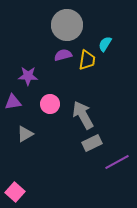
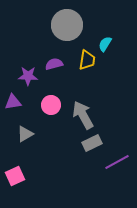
purple semicircle: moved 9 px left, 9 px down
pink circle: moved 1 px right, 1 px down
pink square: moved 16 px up; rotated 24 degrees clockwise
